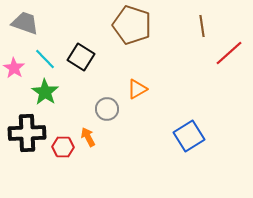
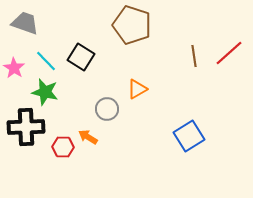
brown line: moved 8 px left, 30 px down
cyan line: moved 1 px right, 2 px down
green star: rotated 20 degrees counterclockwise
black cross: moved 1 px left, 6 px up
orange arrow: rotated 30 degrees counterclockwise
